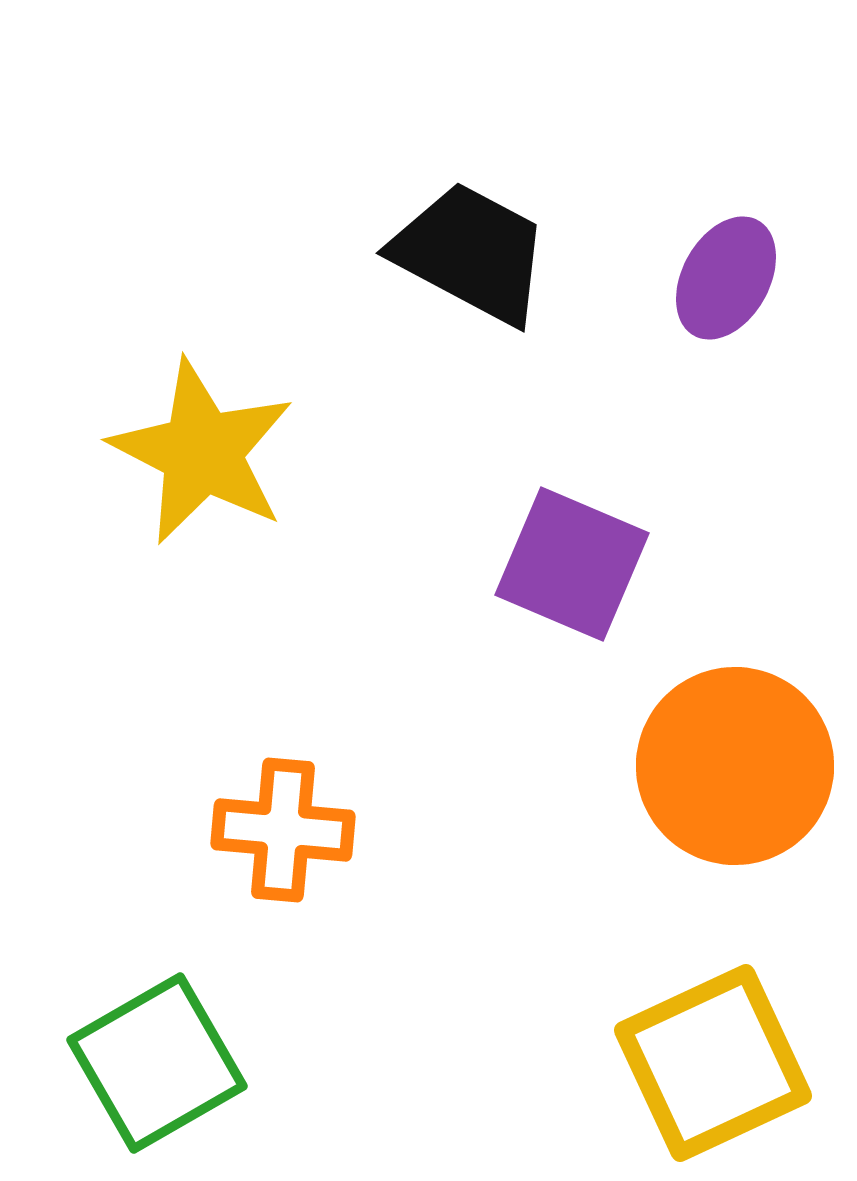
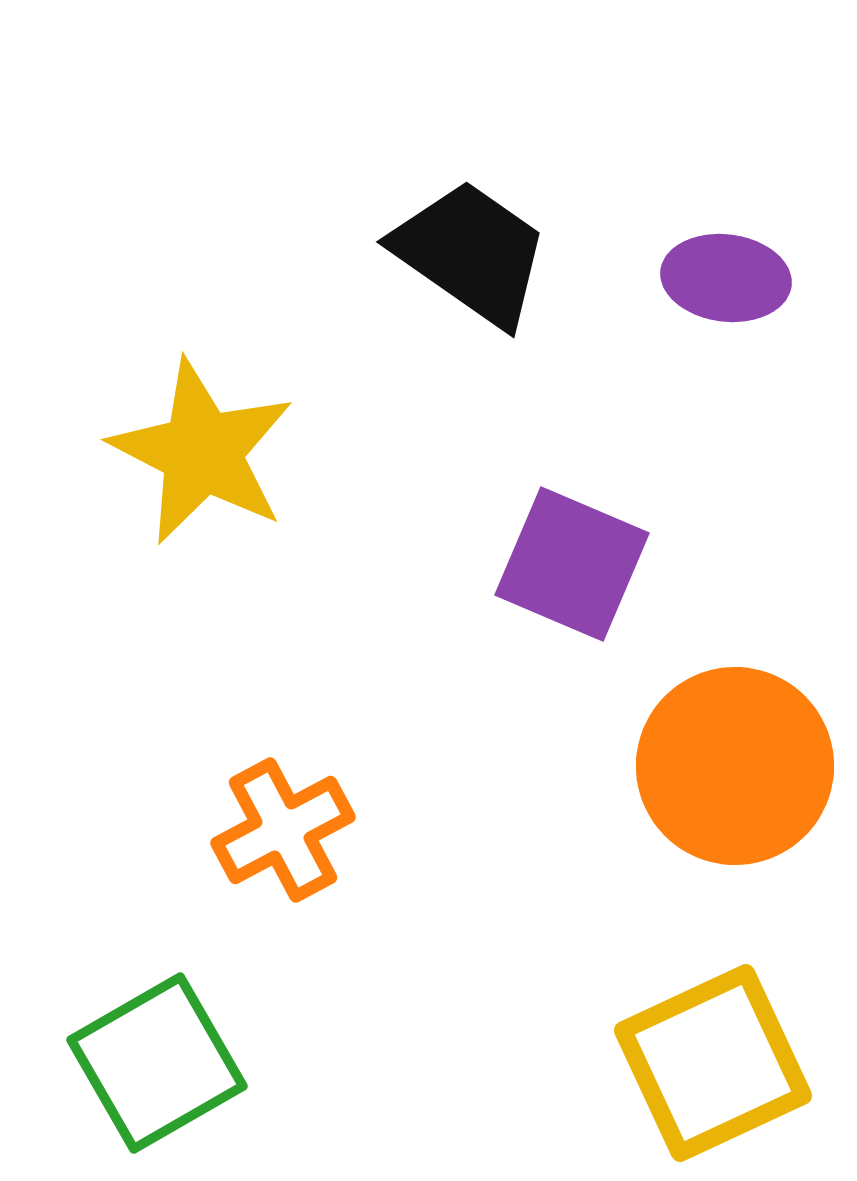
black trapezoid: rotated 7 degrees clockwise
purple ellipse: rotated 68 degrees clockwise
orange cross: rotated 33 degrees counterclockwise
